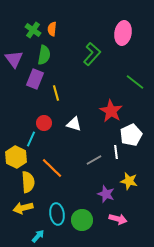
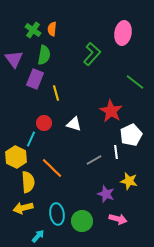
green circle: moved 1 px down
